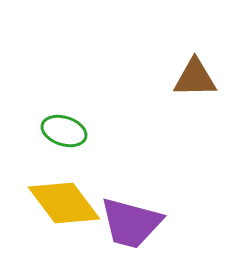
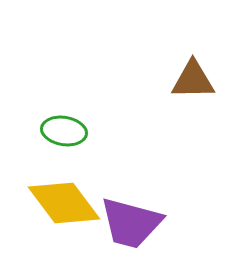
brown triangle: moved 2 px left, 2 px down
green ellipse: rotated 9 degrees counterclockwise
